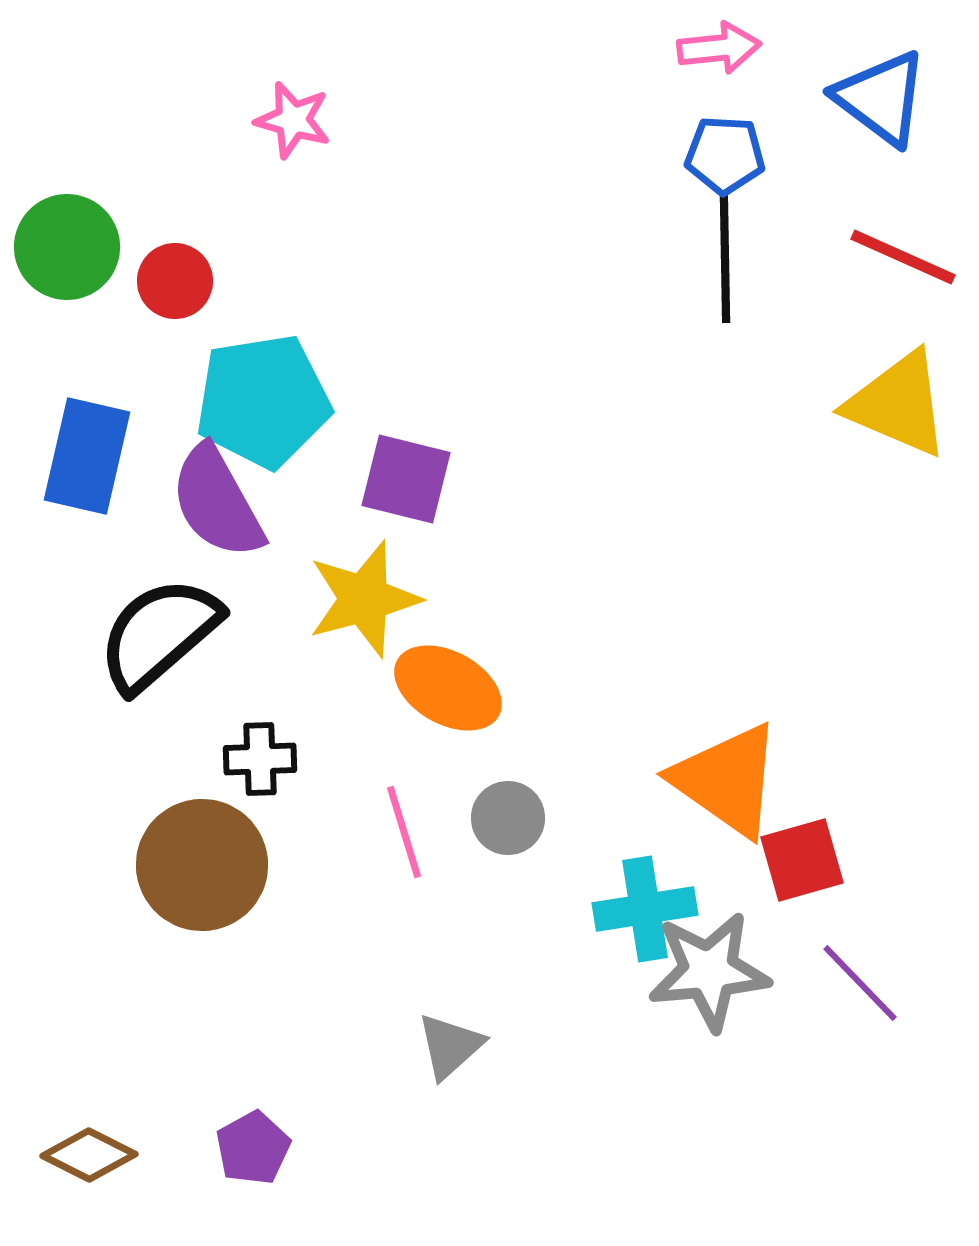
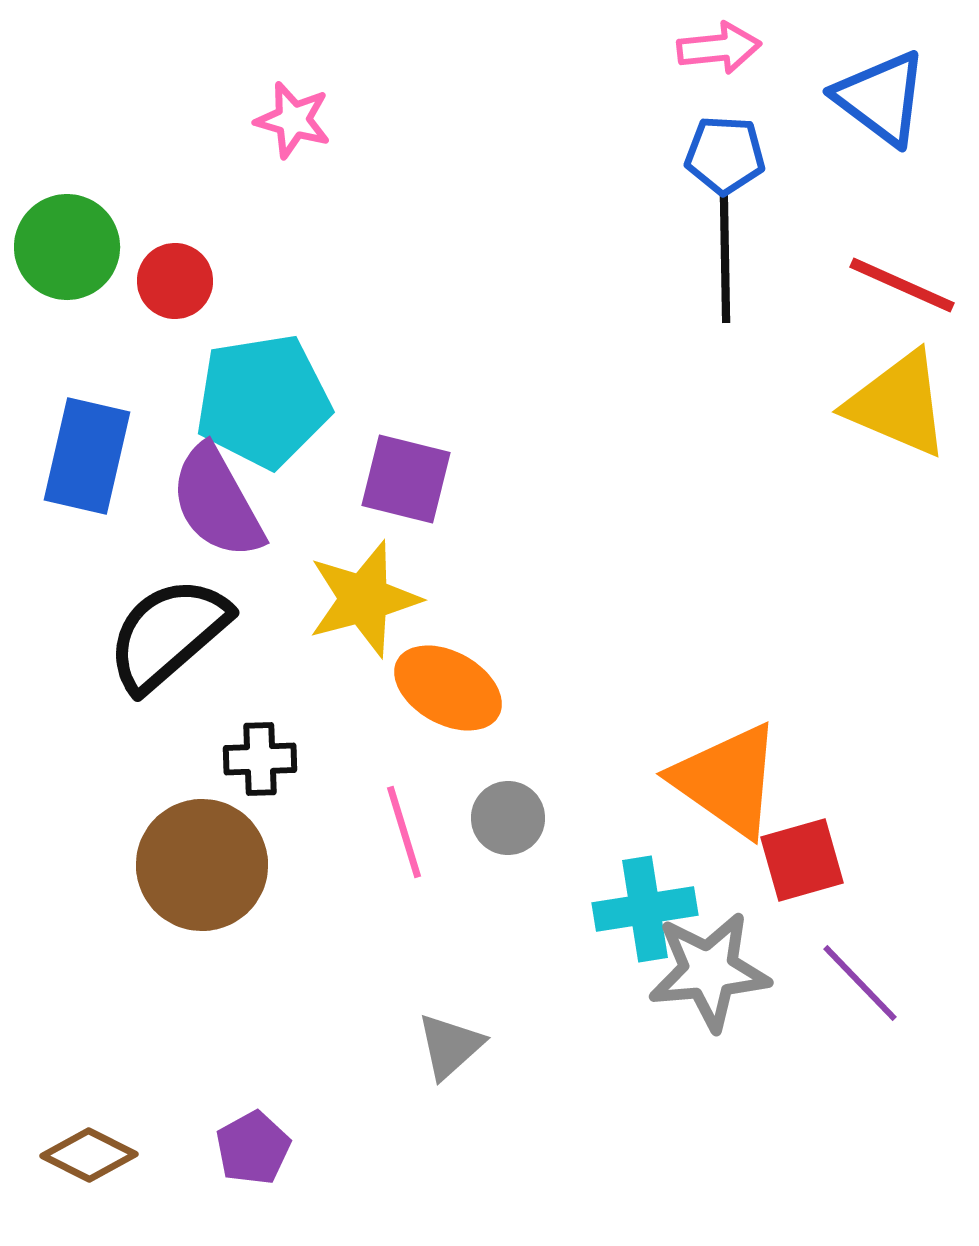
red line: moved 1 px left, 28 px down
black semicircle: moved 9 px right
